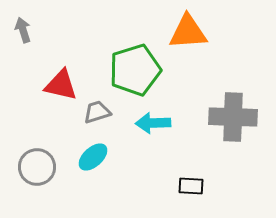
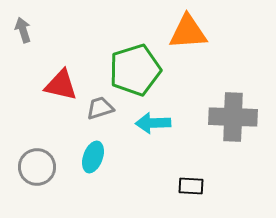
gray trapezoid: moved 3 px right, 4 px up
cyan ellipse: rotated 28 degrees counterclockwise
